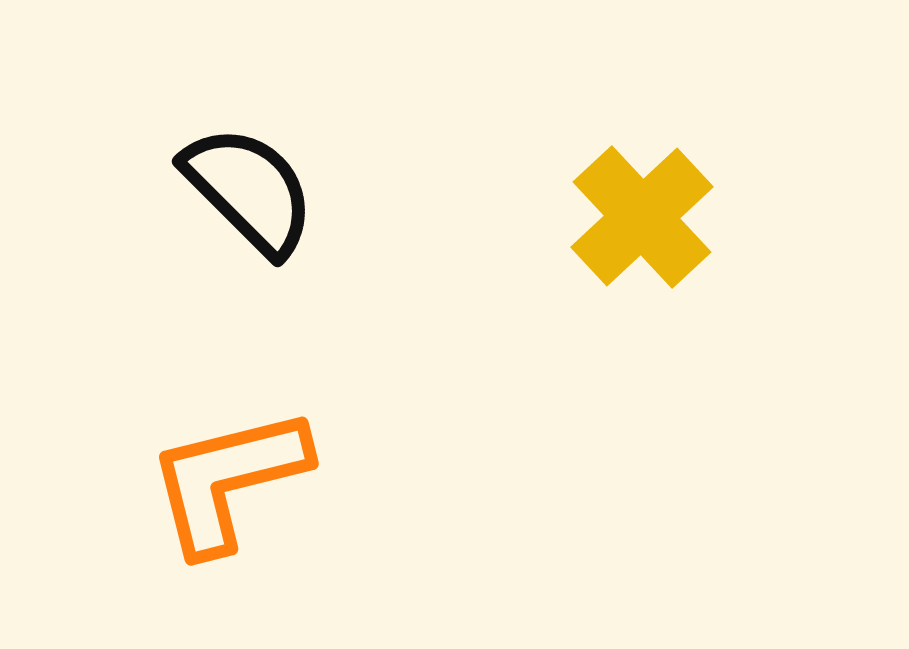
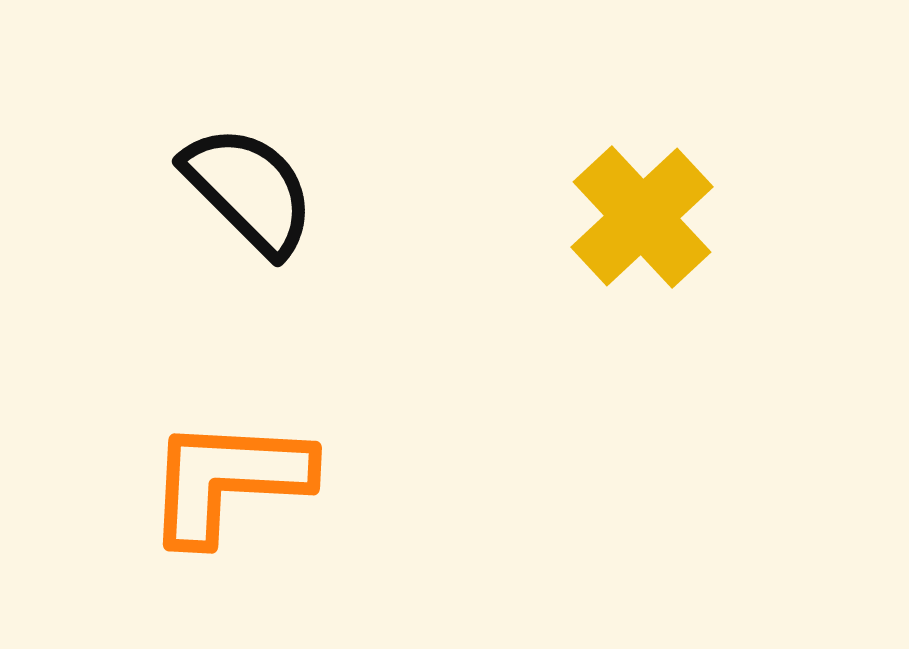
orange L-shape: rotated 17 degrees clockwise
